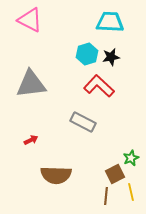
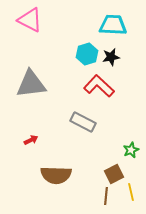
cyan trapezoid: moved 3 px right, 3 px down
green star: moved 8 px up
brown square: moved 1 px left
